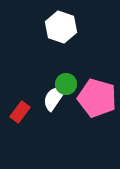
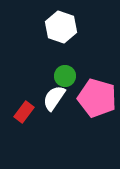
green circle: moved 1 px left, 8 px up
red rectangle: moved 4 px right
